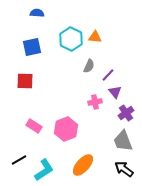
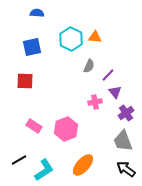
black arrow: moved 2 px right
